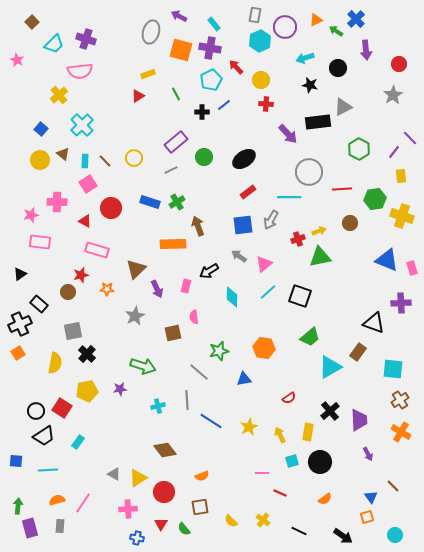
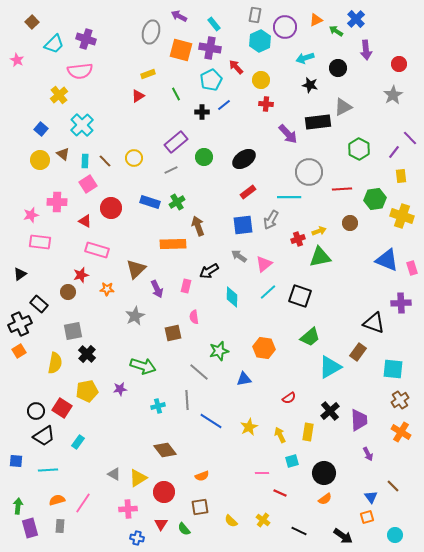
orange square at (18, 353): moved 1 px right, 2 px up
black circle at (320, 462): moved 4 px right, 11 px down
